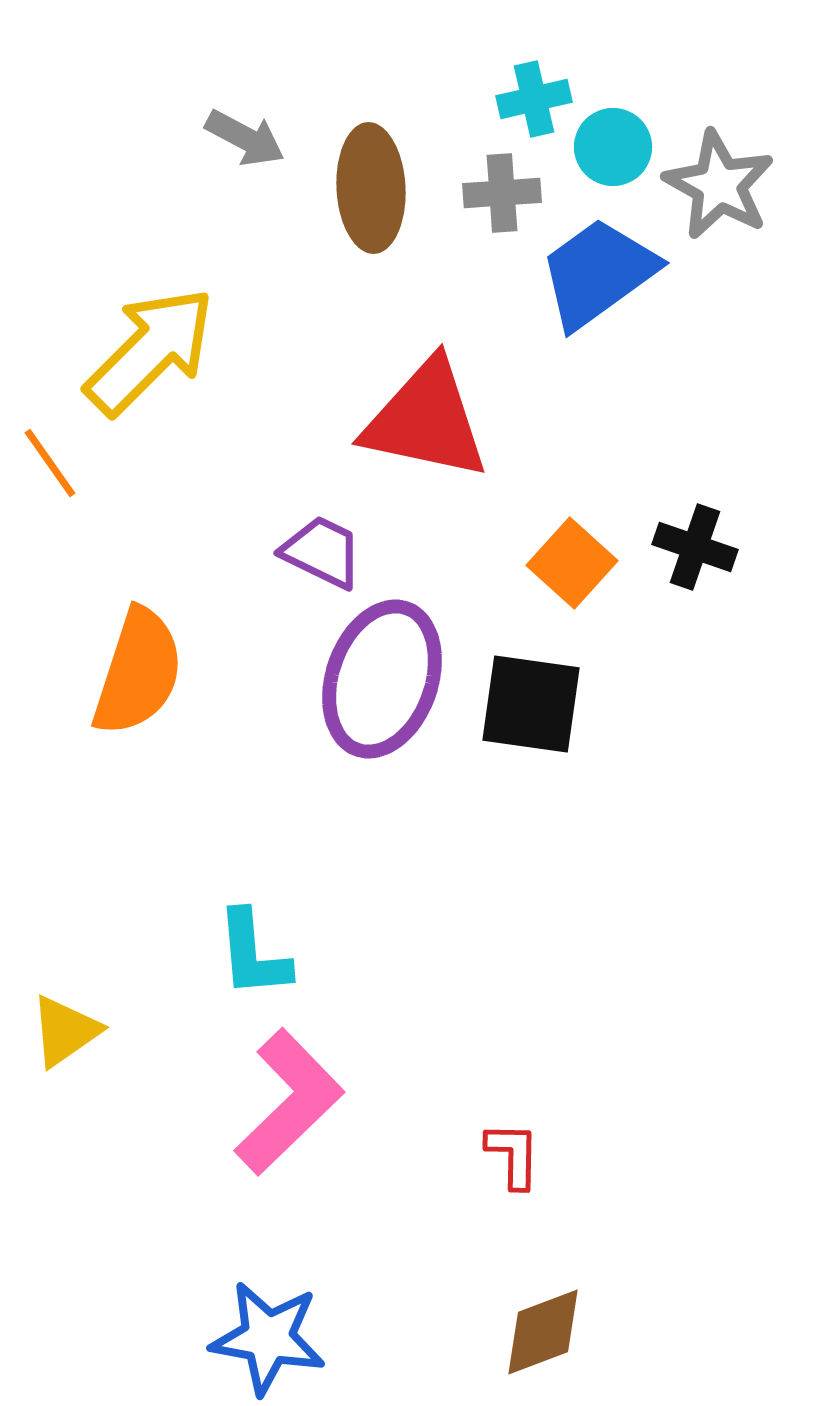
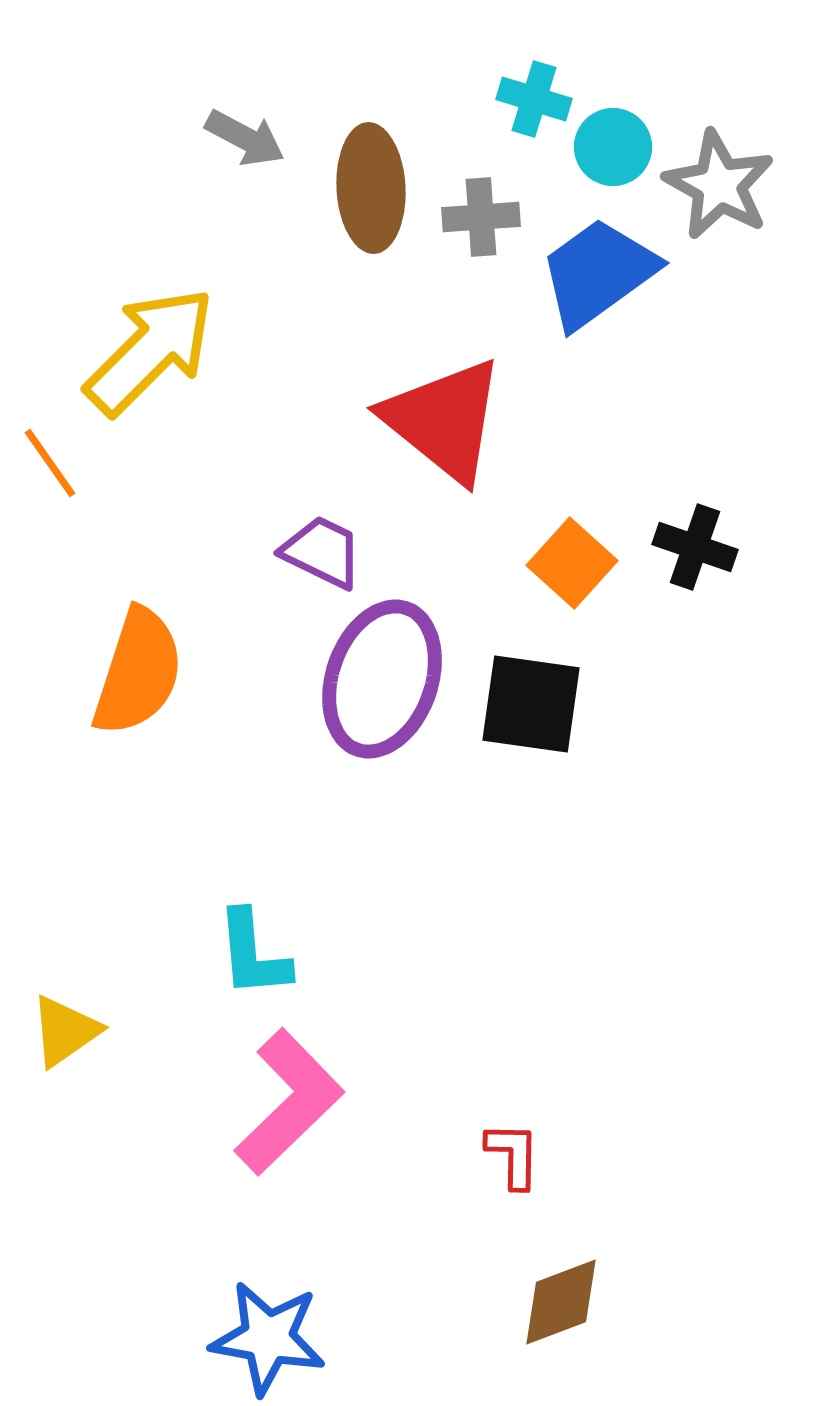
cyan cross: rotated 30 degrees clockwise
gray cross: moved 21 px left, 24 px down
red triangle: moved 18 px right; rotated 27 degrees clockwise
brown diamond: moved 18 px right, 30 px up
